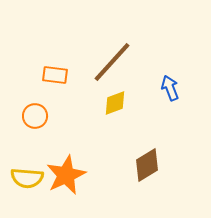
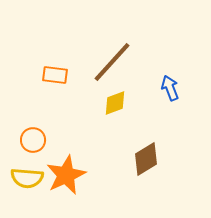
orange circle: moved 2 px left, 24 px down
brown diamond: moved 1 px left, 6 px up
